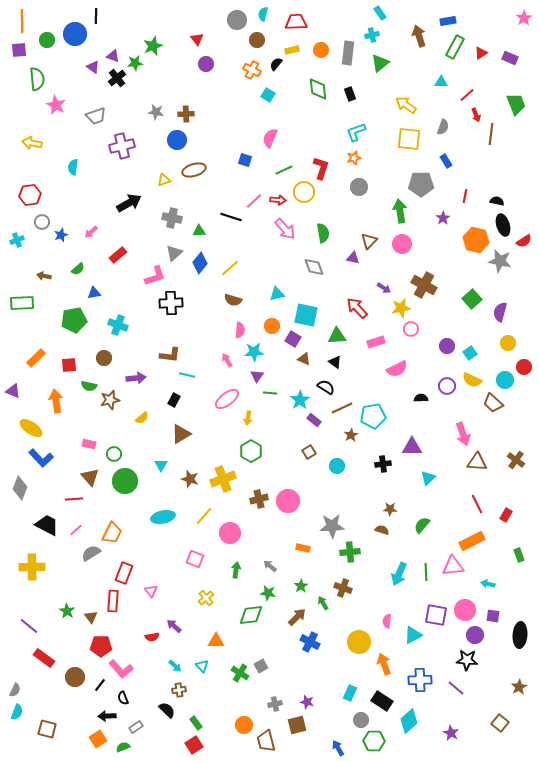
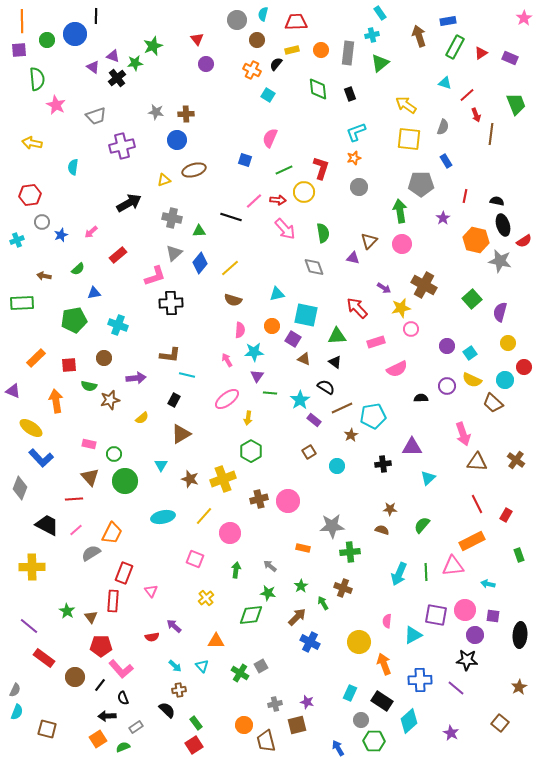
cyan triangle at (441, 82): moved 4 px right, 1 px down; rotated 16 degrees clockwise
